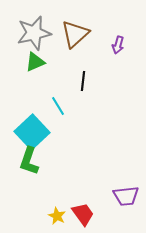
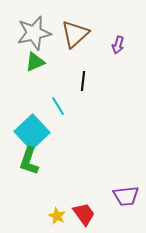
red trapezoid: moved 1 px right
